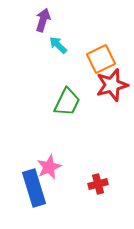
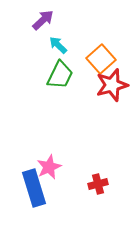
purple arrow: rotated 30 degrees clockwise
orange square: rotated 16 degrees counterclockwise
green trapezoid: moved 7 px left, 27 px up
